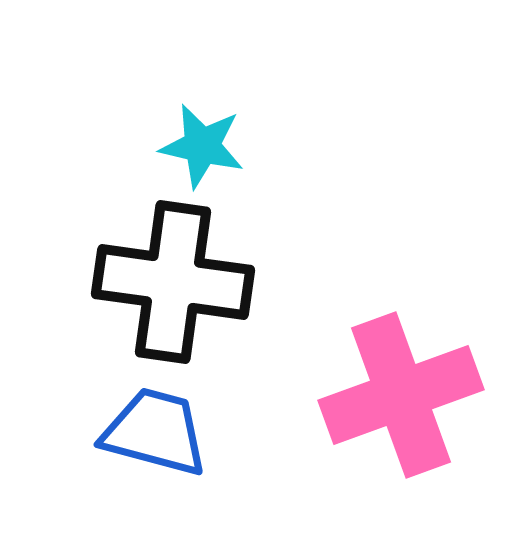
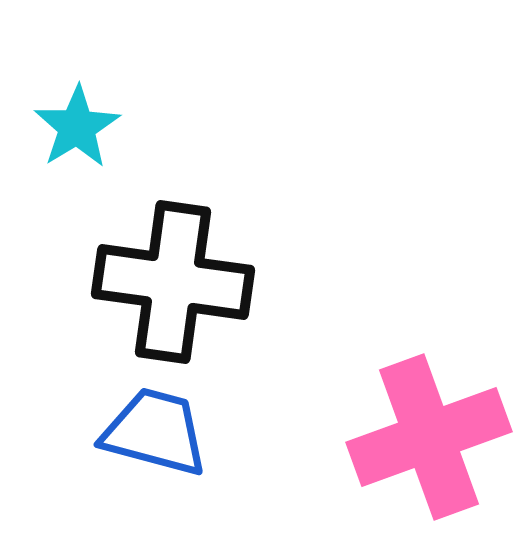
cyan star: moved 125 px left, 19 px up; rotated 28 degrees clockwise
pink cross: moved 28 px right, 42 px down
